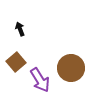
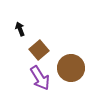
brown square: moved 23 px right, 12 px up
purple arrow: moved 2 px up
